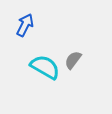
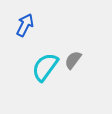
cyan semicircle: rotated 84 degrees counterclockwise
